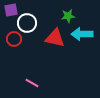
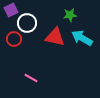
purple square: rotated 16 degrees counterclockwise
green star: moved 2 px right, 1 px up
cyan arrow: moved 4 px down; rotated 30 degrees clockwise
red triangle: moved 1 px up
pink line: moved 1 px left, 5 px up
